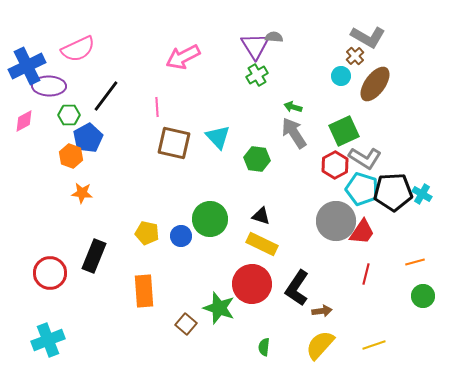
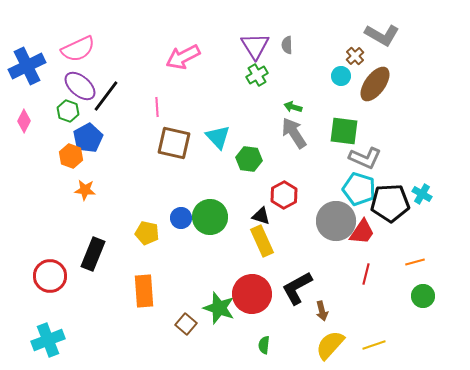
gray semicircle at (274, 37): moved 13 px right, 8 px down; rotated 96 degrees counterclockwise
gray L-shape at (368, 37): moved 14 px right, 2 px up
purple ellipse at (49, 86): moved 31 px right; rotated 40 degrees clockwise
green hexagon at (69, 115): moved 1 px left, 4 px up; rotated 20 degrees clockwise
pink diamond at (24, 121): rotated 35 degrees counterclockwise
green square at (344, 131): rotated 32 degrees clockwise
gray L-shape at (365, 158): rotated 8 degrees counterclockwise
green hexagon at (257, 159): moved 8 px left
red hexagon at (335, 165): moved 51 px left, 30 px down
cyan pentagon at (362, 189): moved 3 px left
black pentagon at (393, 192): moved 3 px left, 11 px down
orange star at (82, 193): moved 3 px right, 3 px up
green circle at (210, 219): moved 2 px up
blue circle at (181, 236): moved 18 px up
yellow rectangle at (262, 244): moved 3 px up; rotated 40 degrees clockwise
black rectangle at (94, 256): moved 1 px left, 2 px up
red circle at (50, 273): moved 3 px down
red circle at (252, 284): moved 10 px down
black L-shape at (297, 288): rotated 27 degrees clockwise
brown arrow at (322, 311): rotated 84 degrees clockwise
yellow semicircle at (320, 345): moved 10 px right
green semicircle at (264, 347): moved 2 px up
